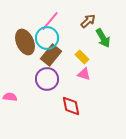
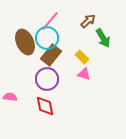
red diamond: moved 26 px left
